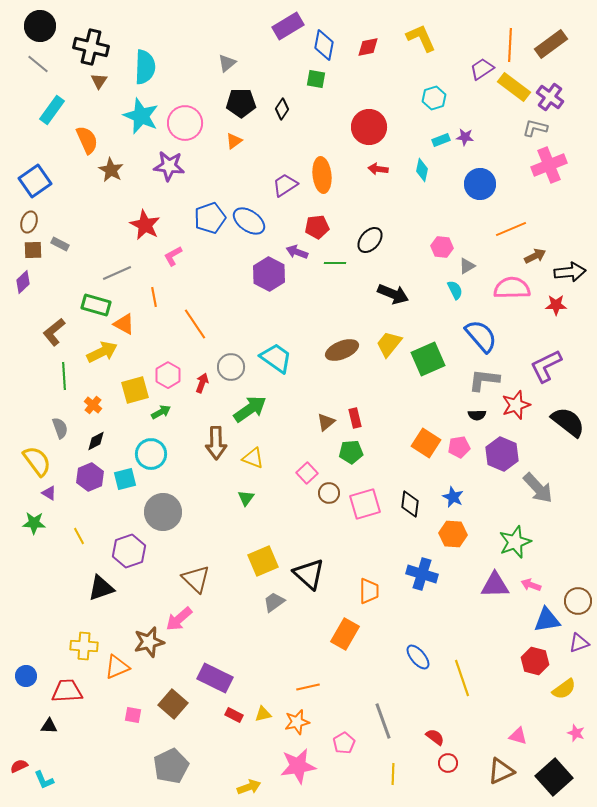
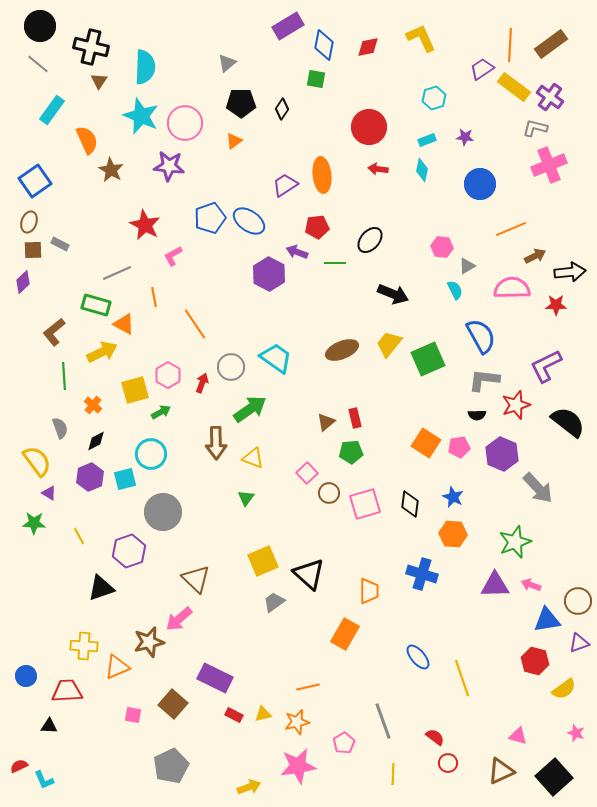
cyan rectangle at (441, 140): moved 14 px left
blue semicircle at (481, 336): rotated 12 degrees clockwise
